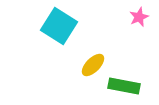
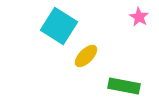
pink star: rotated 18 degrees counterclockwise
yellow ellipse: moved 7 px left, 9 px up
